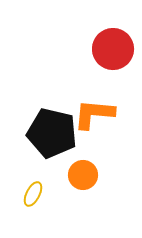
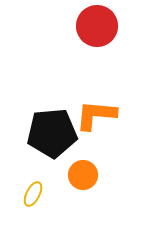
red circle: moved 16 px left, 23 px up
orange L-shape: moved 2 px right, 1 px down
black pentagon: rotated 18 degrees counterclockwise
